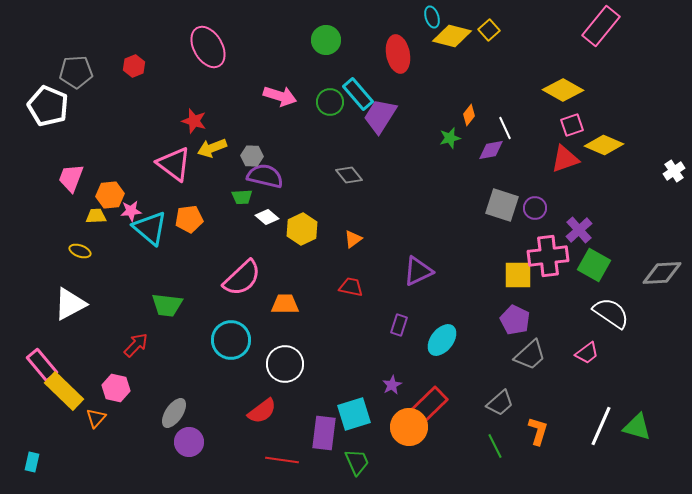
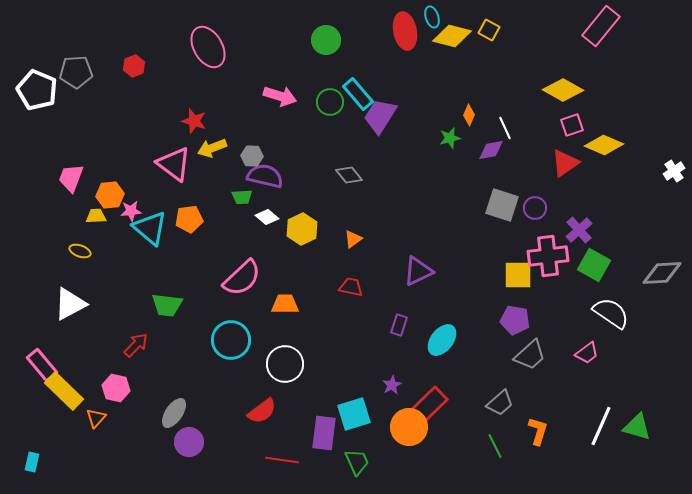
yellow square at (489, 30): rotated 20 degrees counterclockwise
red ellipse at (398, 54): moved 7 px right, 23 px up
white pentagon at (48, 106): moved 11 px left, 16 px up
orange diamond at (469, 115): rotated 15 degrees counterclockwise
red triangle at (565, 159): moved 4 px down; rotated 16 degrees counterclockwise
purple pentagon at (515, 320): rotated 16 degrees counterclockwise
